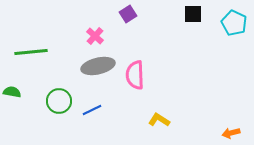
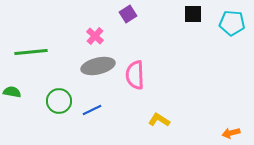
cyan pentagon: moved 2 px left; rotated 20 degrees counterclockwise
